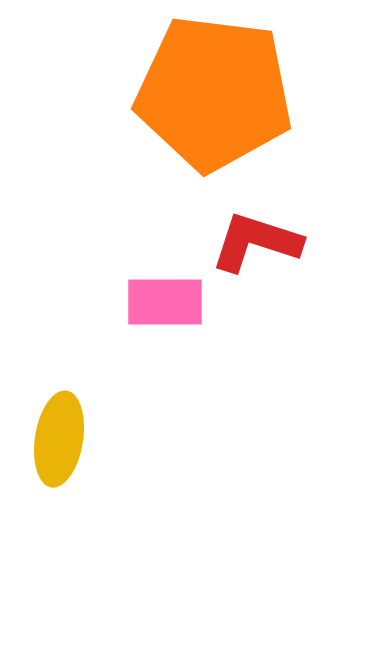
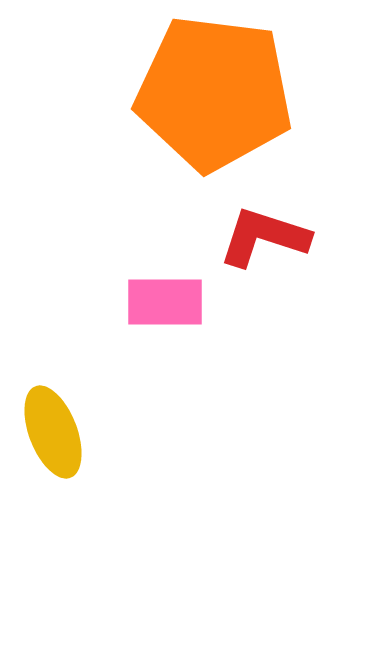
red L-shape: moved 8 px right, 5 px up
yellow ellipse: moved 6 px left, 7 px up; rotated 30 degrees counterclockwise
